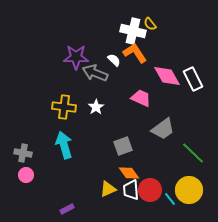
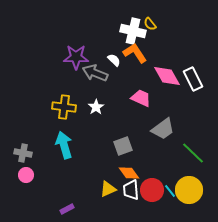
red circle: moved 2 px right
cyan line: moved 8 px up
